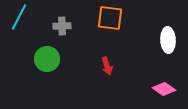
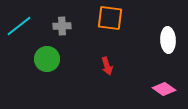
cyan line: moved 9 px down; rotated 24 degrees clockwise
